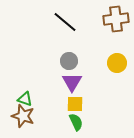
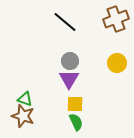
brown cross: rotated 15 degrees counterclockwise
gray circle: moved 1 px right
purple triangle: moved 3 px left, 3 px up
